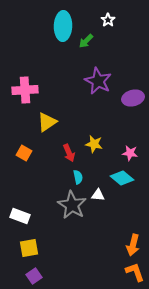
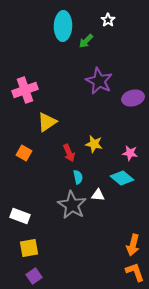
purple star: moved 1 px right
pink cross: rotated 15 degrees counterclockwise
